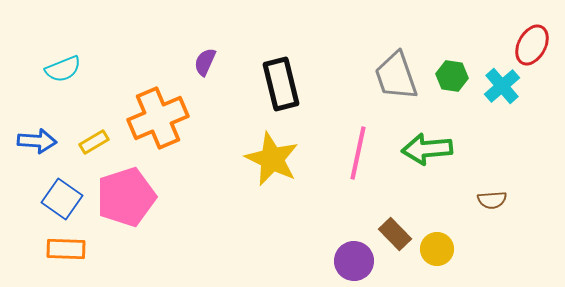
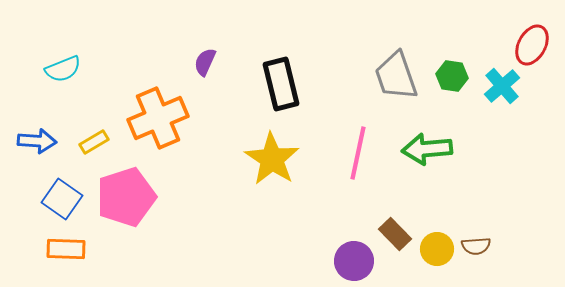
yellow star: rotated 8 degrees clockwise
brown semicircle: moved 16 px left, 46 px down
